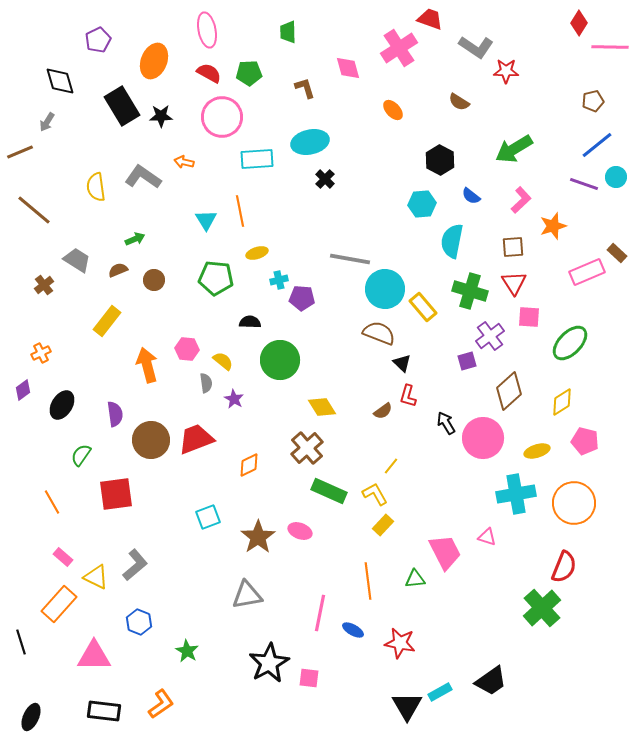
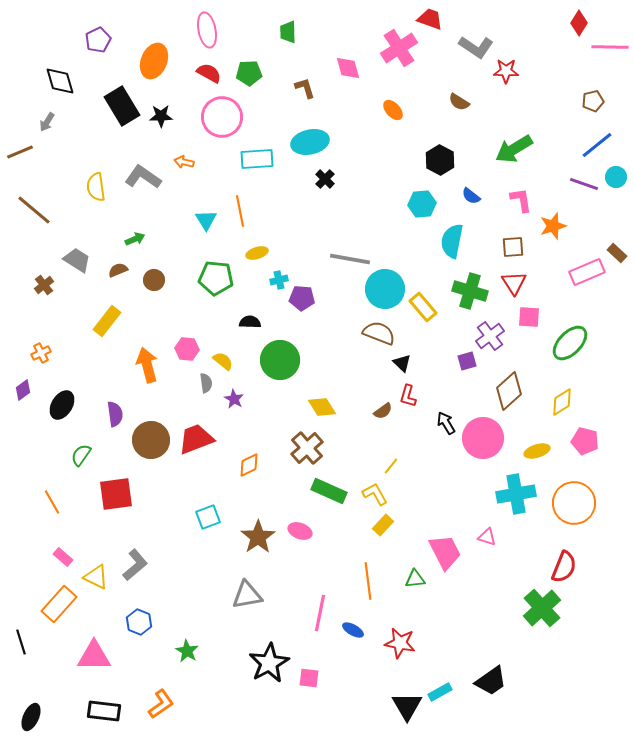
pink L-shape at (521, 200): rotated 56 degrees counterclockwise
